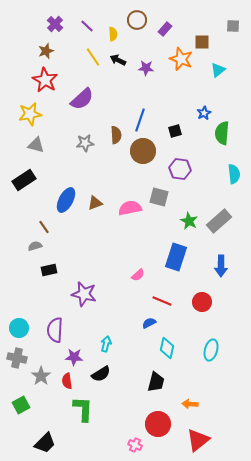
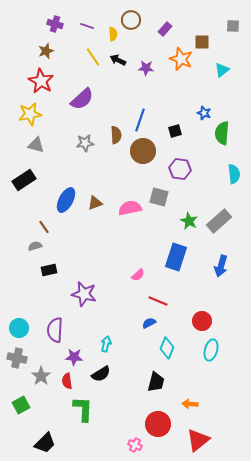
brown circle at (137, 20): moved 6 px left
purple cross at (55, 24): rotated 28 degrees counterclockwise
purple line at (87, 26): rotated 24 degrees counterclockwise
cyan triangle at (218, 70): moved 4 px right
red star at (45, 80): moved 4 px left, 1 px down
blue star at (204, 113): rotated 24 degrees counterclockwise
blue arrow at (221, 266): rotated 15 degrees clockwise
red line at (162, 301): moved 4 px left
red circle at (202, 302): moved 19 px down
cyan diamond at (167, 348): rotated 10 degrees clockwise
